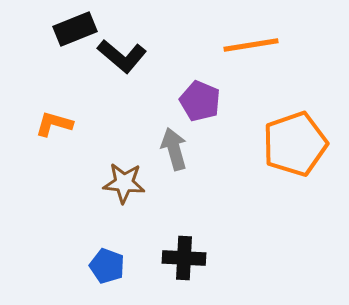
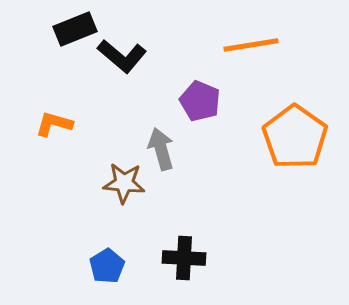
orange pentagon: moved 7 px up; rotated 18 degrees counterclockwise
gray arrow: moved 13 px left
blue pentagon: rotated 20 degrees clockwise
